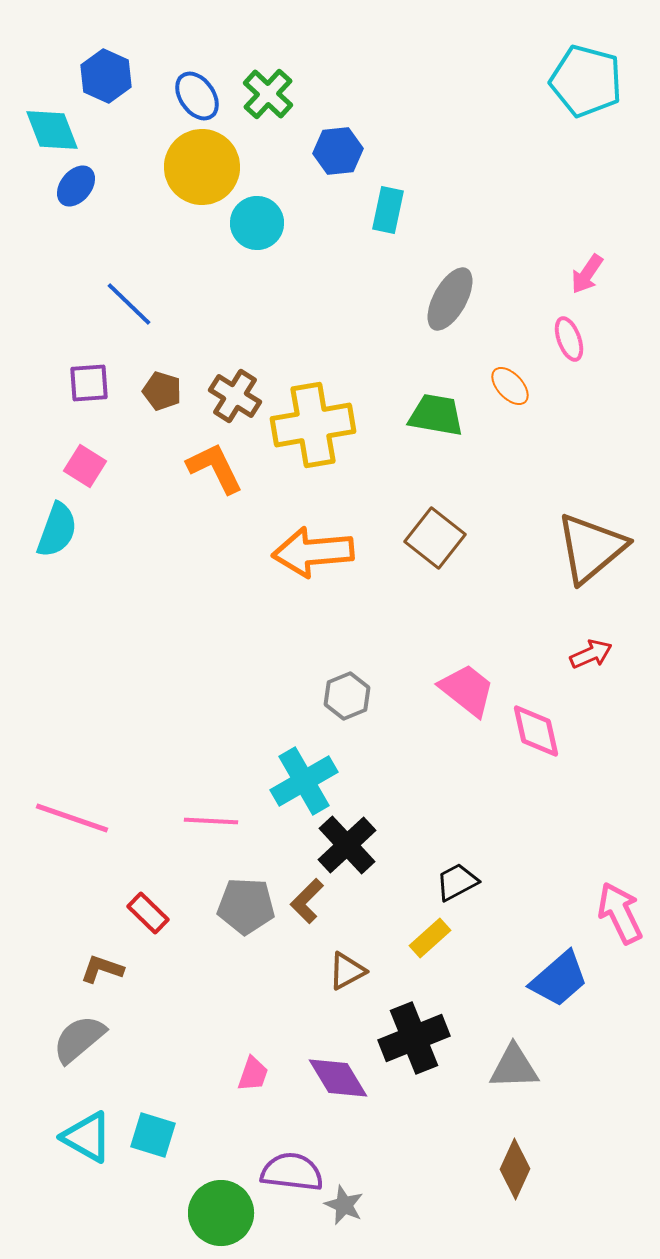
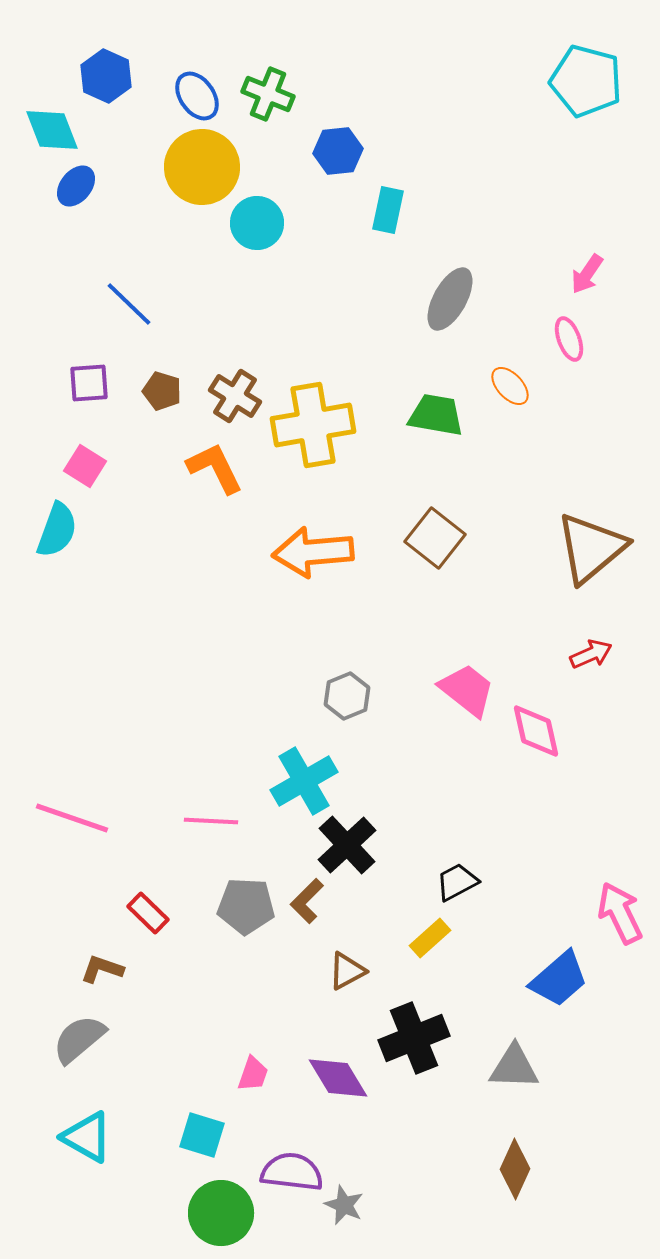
green cross at (268, 94): rotated 21 degrees counterclockwise
gray triangle at (514, 1067): rotated 4 degrees clockwise
cyan square at (153, 1135): moved 49 px right
